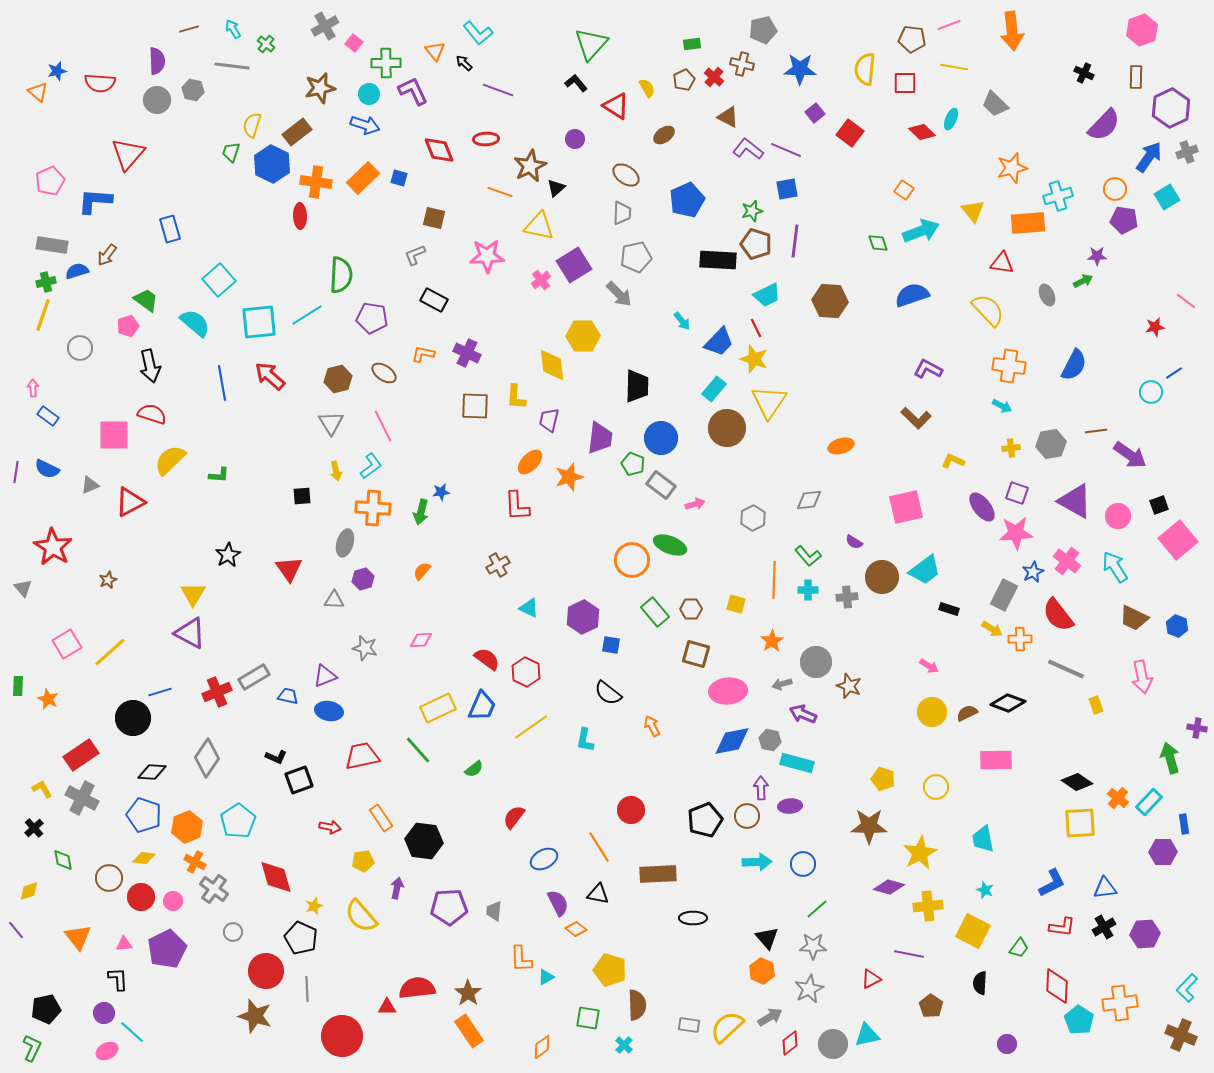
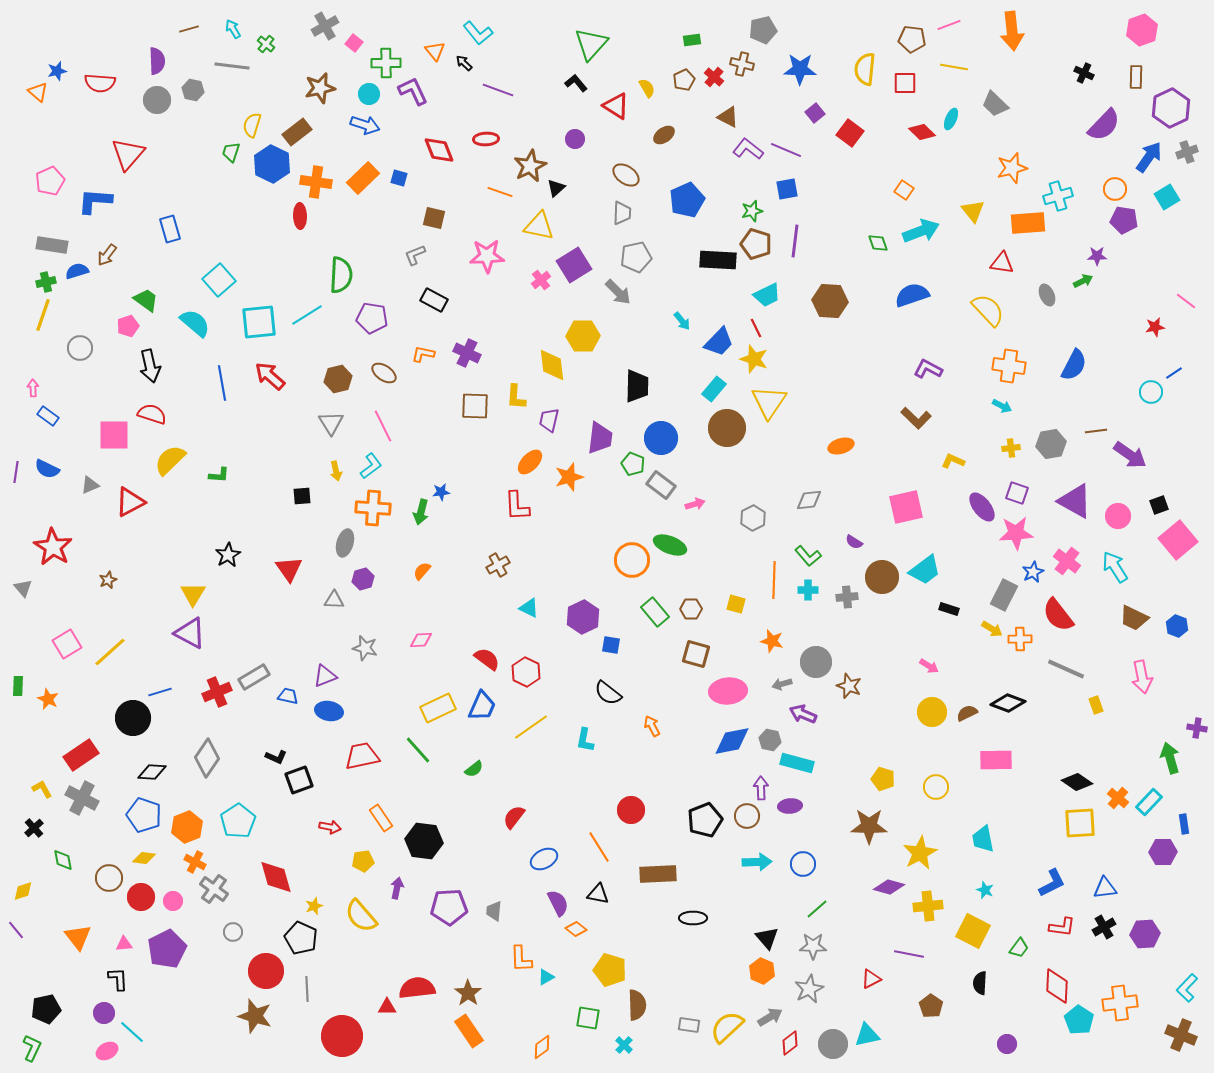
green rectangle at (692, 44): moved 4 px up
gray arrow at (619, 294): moved 1 px left, 2 px up
orange star at (772, 641): rotated 25 degrees counterclockwise
yellow diamond at (29, 891): moved 6 px left
